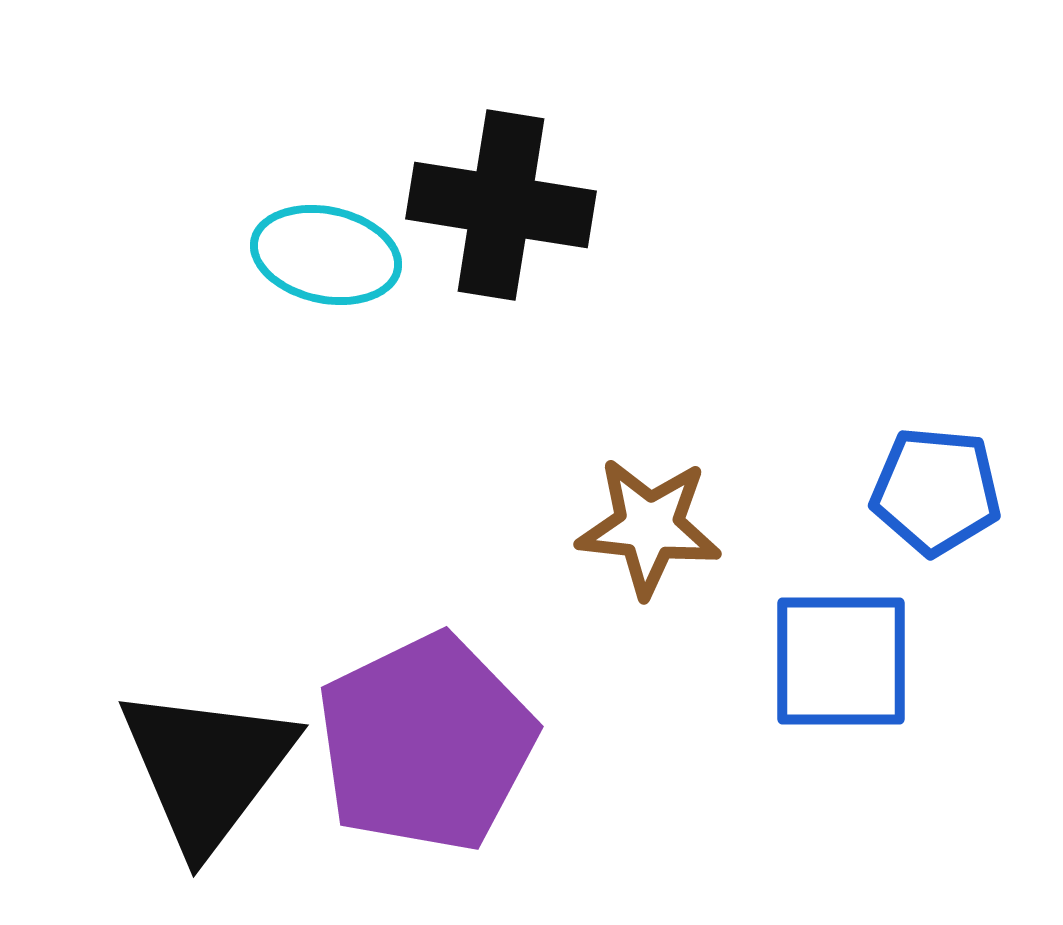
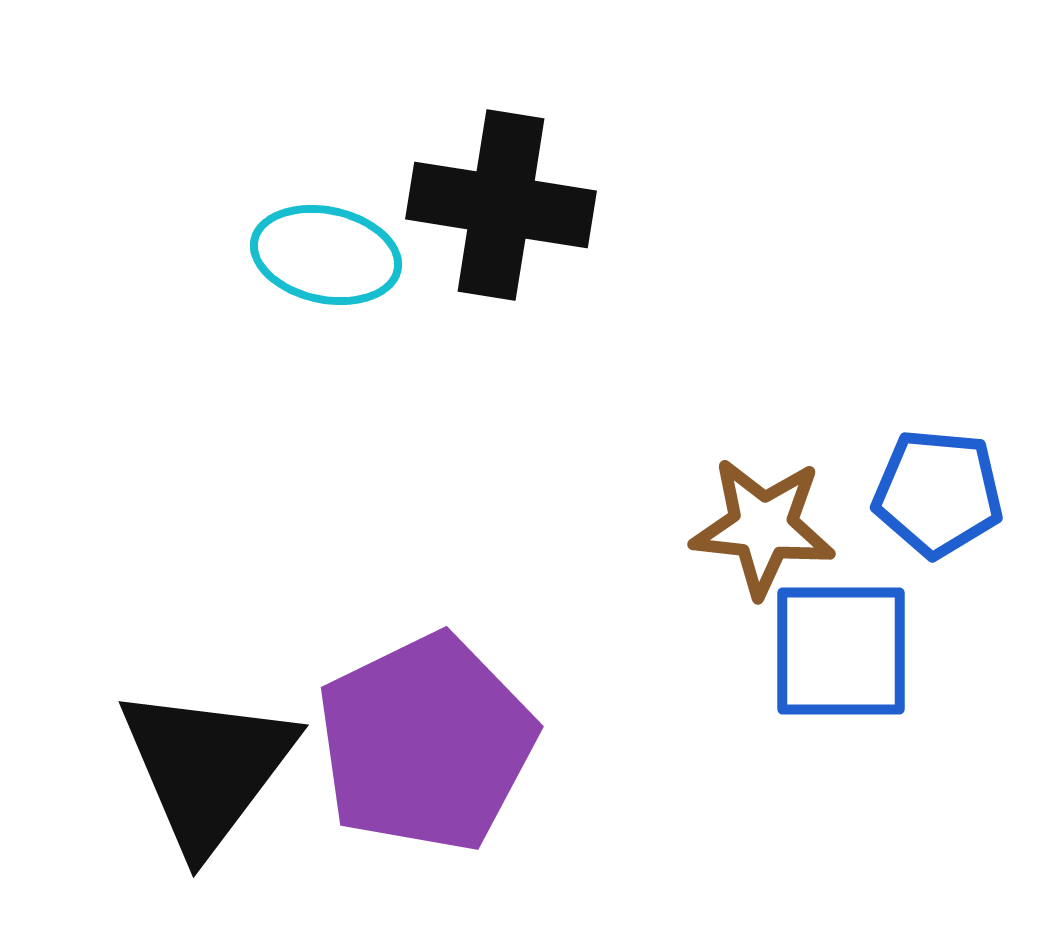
blue pentagon: moved 2 px right, 2 px down
brown star: moved 114 px right
blue square: moved 10 px up
